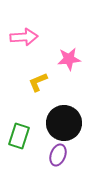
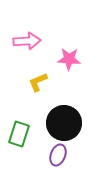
pink arrow: moved 3 px right, 4 px down
pink star: rotated 10 degrees clockwise
green rectangle: moved 2 px up
